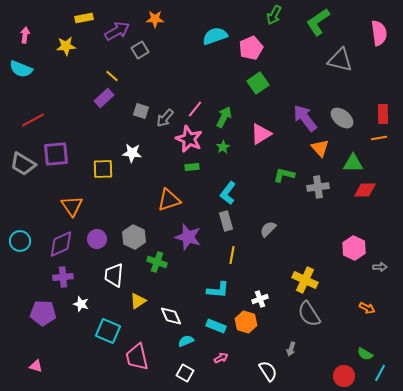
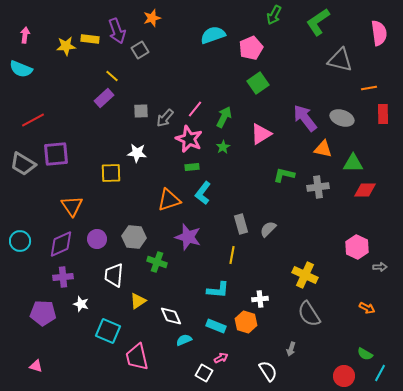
yellow rectangle at (84, 18): moved 6 px right, 21 px down; rotated 18 degrees clockwise
orange star at (155, 19): moved 3 px left, 1 px up; rotated 18 degrees counterclockwise
purple arrow at (117, 31): rotated 100 degrees clockwise
cyan semicircle at (215, 36): moved 2 px left, 1 px up
gray square at (141, 111): rotated 21 degrees counterclockwise
gray ellipse at (342, 118): rotated 20 degrees counterclockwise
orange line at (379, 138): moved 10 px left, 50 px up
orange triangle at (320, 148): moved 3 px right, 1 px down; rotated 36 degrees counterclockwise
white star at (132, 153): moved 5 px right
yellow square at (103, 169): moved 8 px right, 4 px down
cyan L-shape at (228, 193): moved 25 px left
gray rectangle at (226, 221): moved 15 px right, 3 px down
gray hexagon at (134, 237): rotated 20 degrees counterclockwise
pink hexagon at (354, 248): moved 3 px right, 1 px up
yellow cross at (305, 280): moved 5 px up
white cross at (260, 299): rotated 14 degrees clockwise
cyan semicircle at (186, 341): moved 2 px left, 1 px up
white square at (185, 373): moved 19 px right
